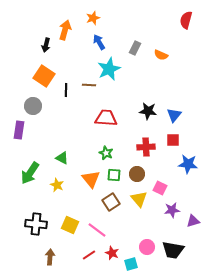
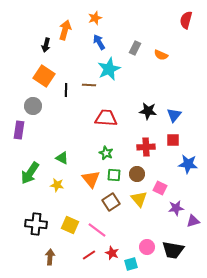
orange star: moved 2 px right
yellow star: rotated 16 degrees counterclockwise
purple star: moved 4 px right, 2 px up
